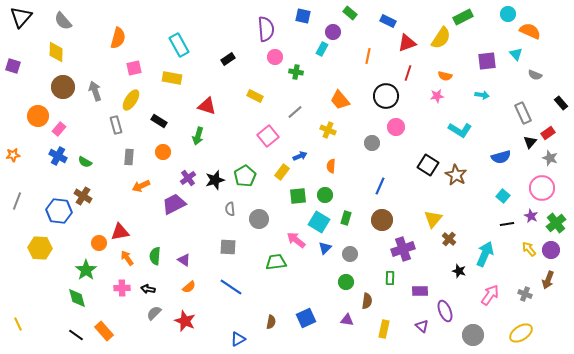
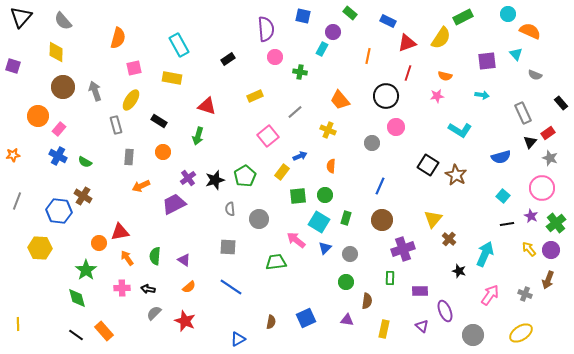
green cross at (296, 72): moved 4 px right
yellow rectangle at (255, 96): rotated 49 degrees counterclockwise
yellow line at (18, 324): rotated 24 degrees clockwise
